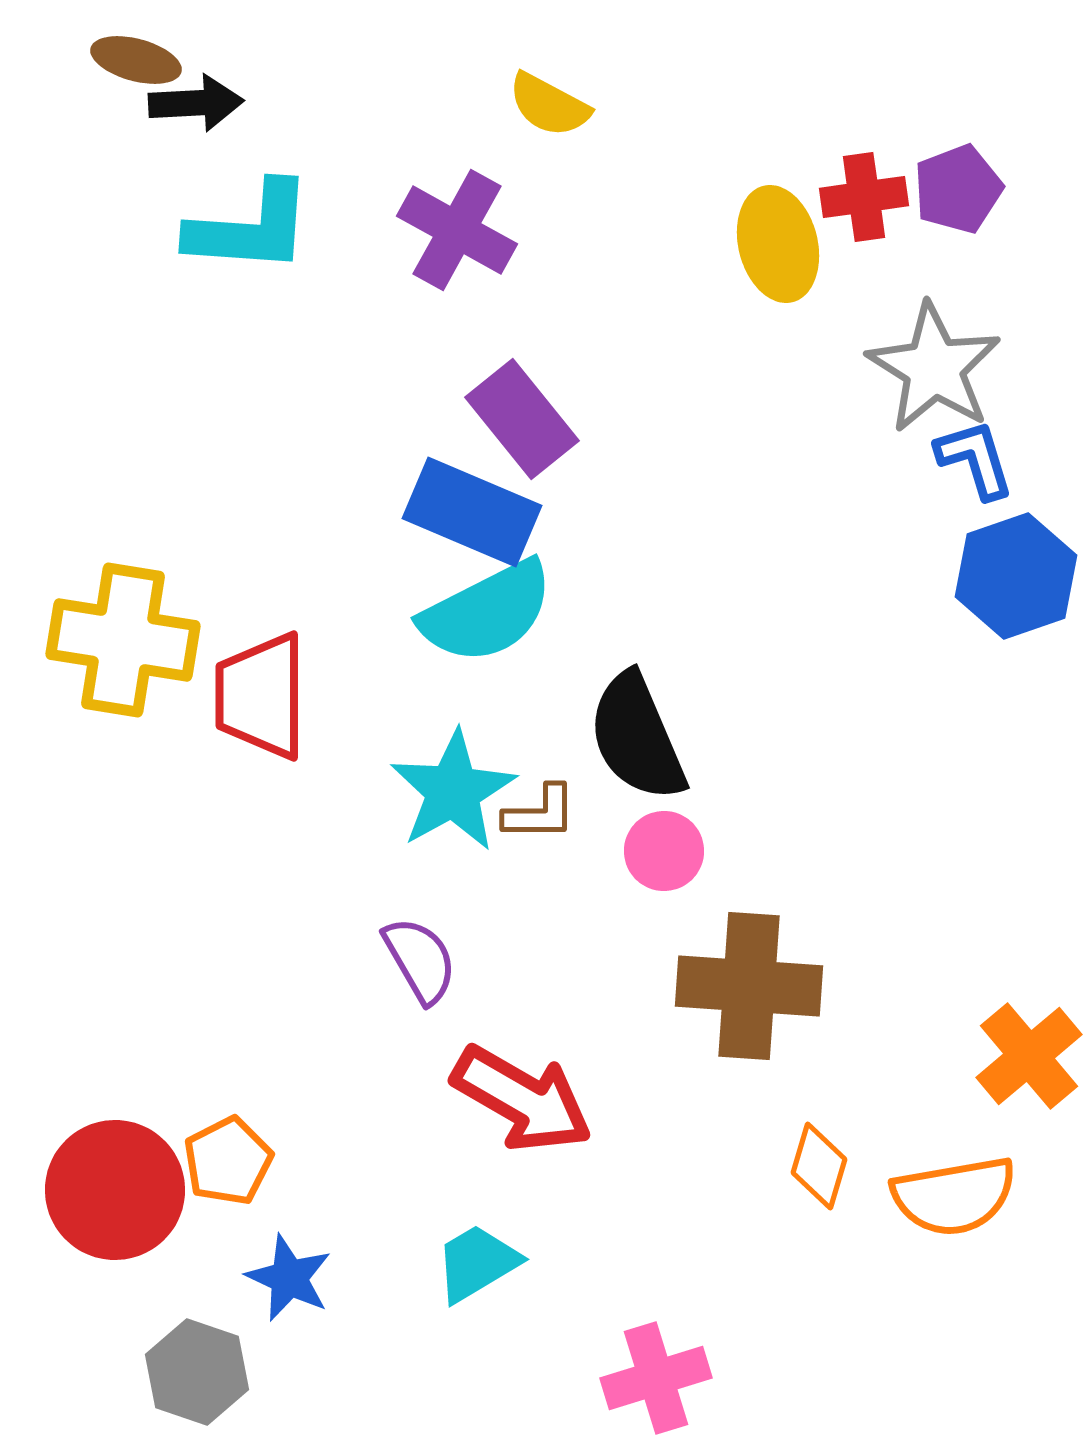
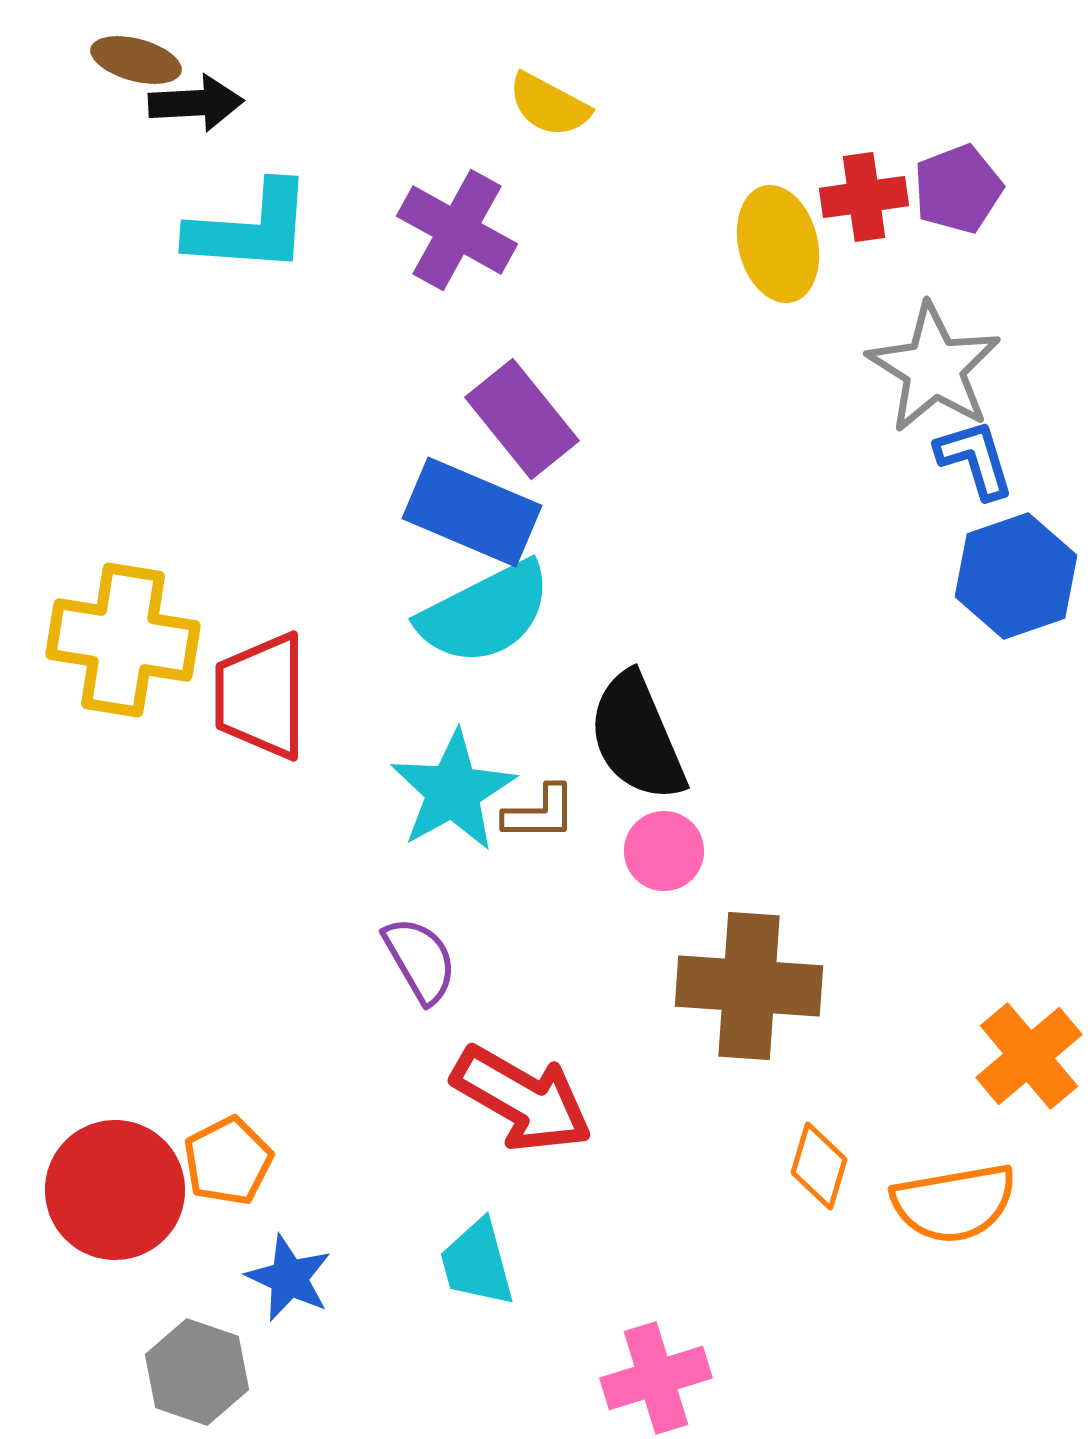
cyan semicircle: moved 2 px left, 1 px down
orange semicircle: moved 7 px down
cyan trapezoid: rotated 74 degrees counterclockwise
